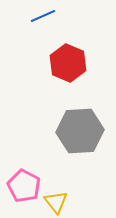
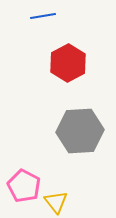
blue line: rotated 15 degrees clockwise
red hexagon: rotated 9 degrees clockwise
